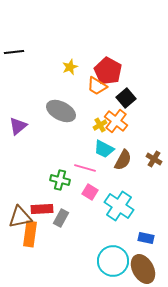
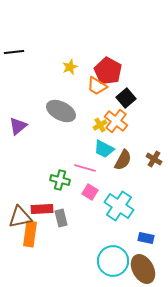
gray rectangle: rotated 42 degrees counterclockwise
